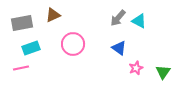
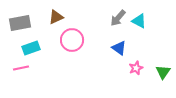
brown triangle: moved 3 px right, 2 px down
gray rectangle: moved 2 px left
pink circle: moved 1 px left, 4 px up
